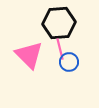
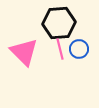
pink triangle: moved 5 px left, 3 px up
blue circle: moved 10 px right, 13 px up
